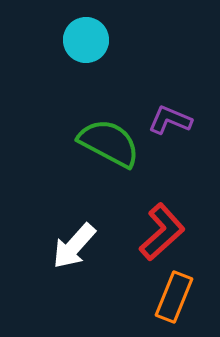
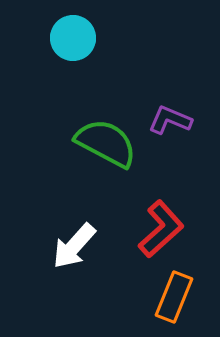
cyan circle: moved 13 px left, 2 px up
green semicircle: moved 3 px left
red L-shape: moved 1 px left, 3 px up
